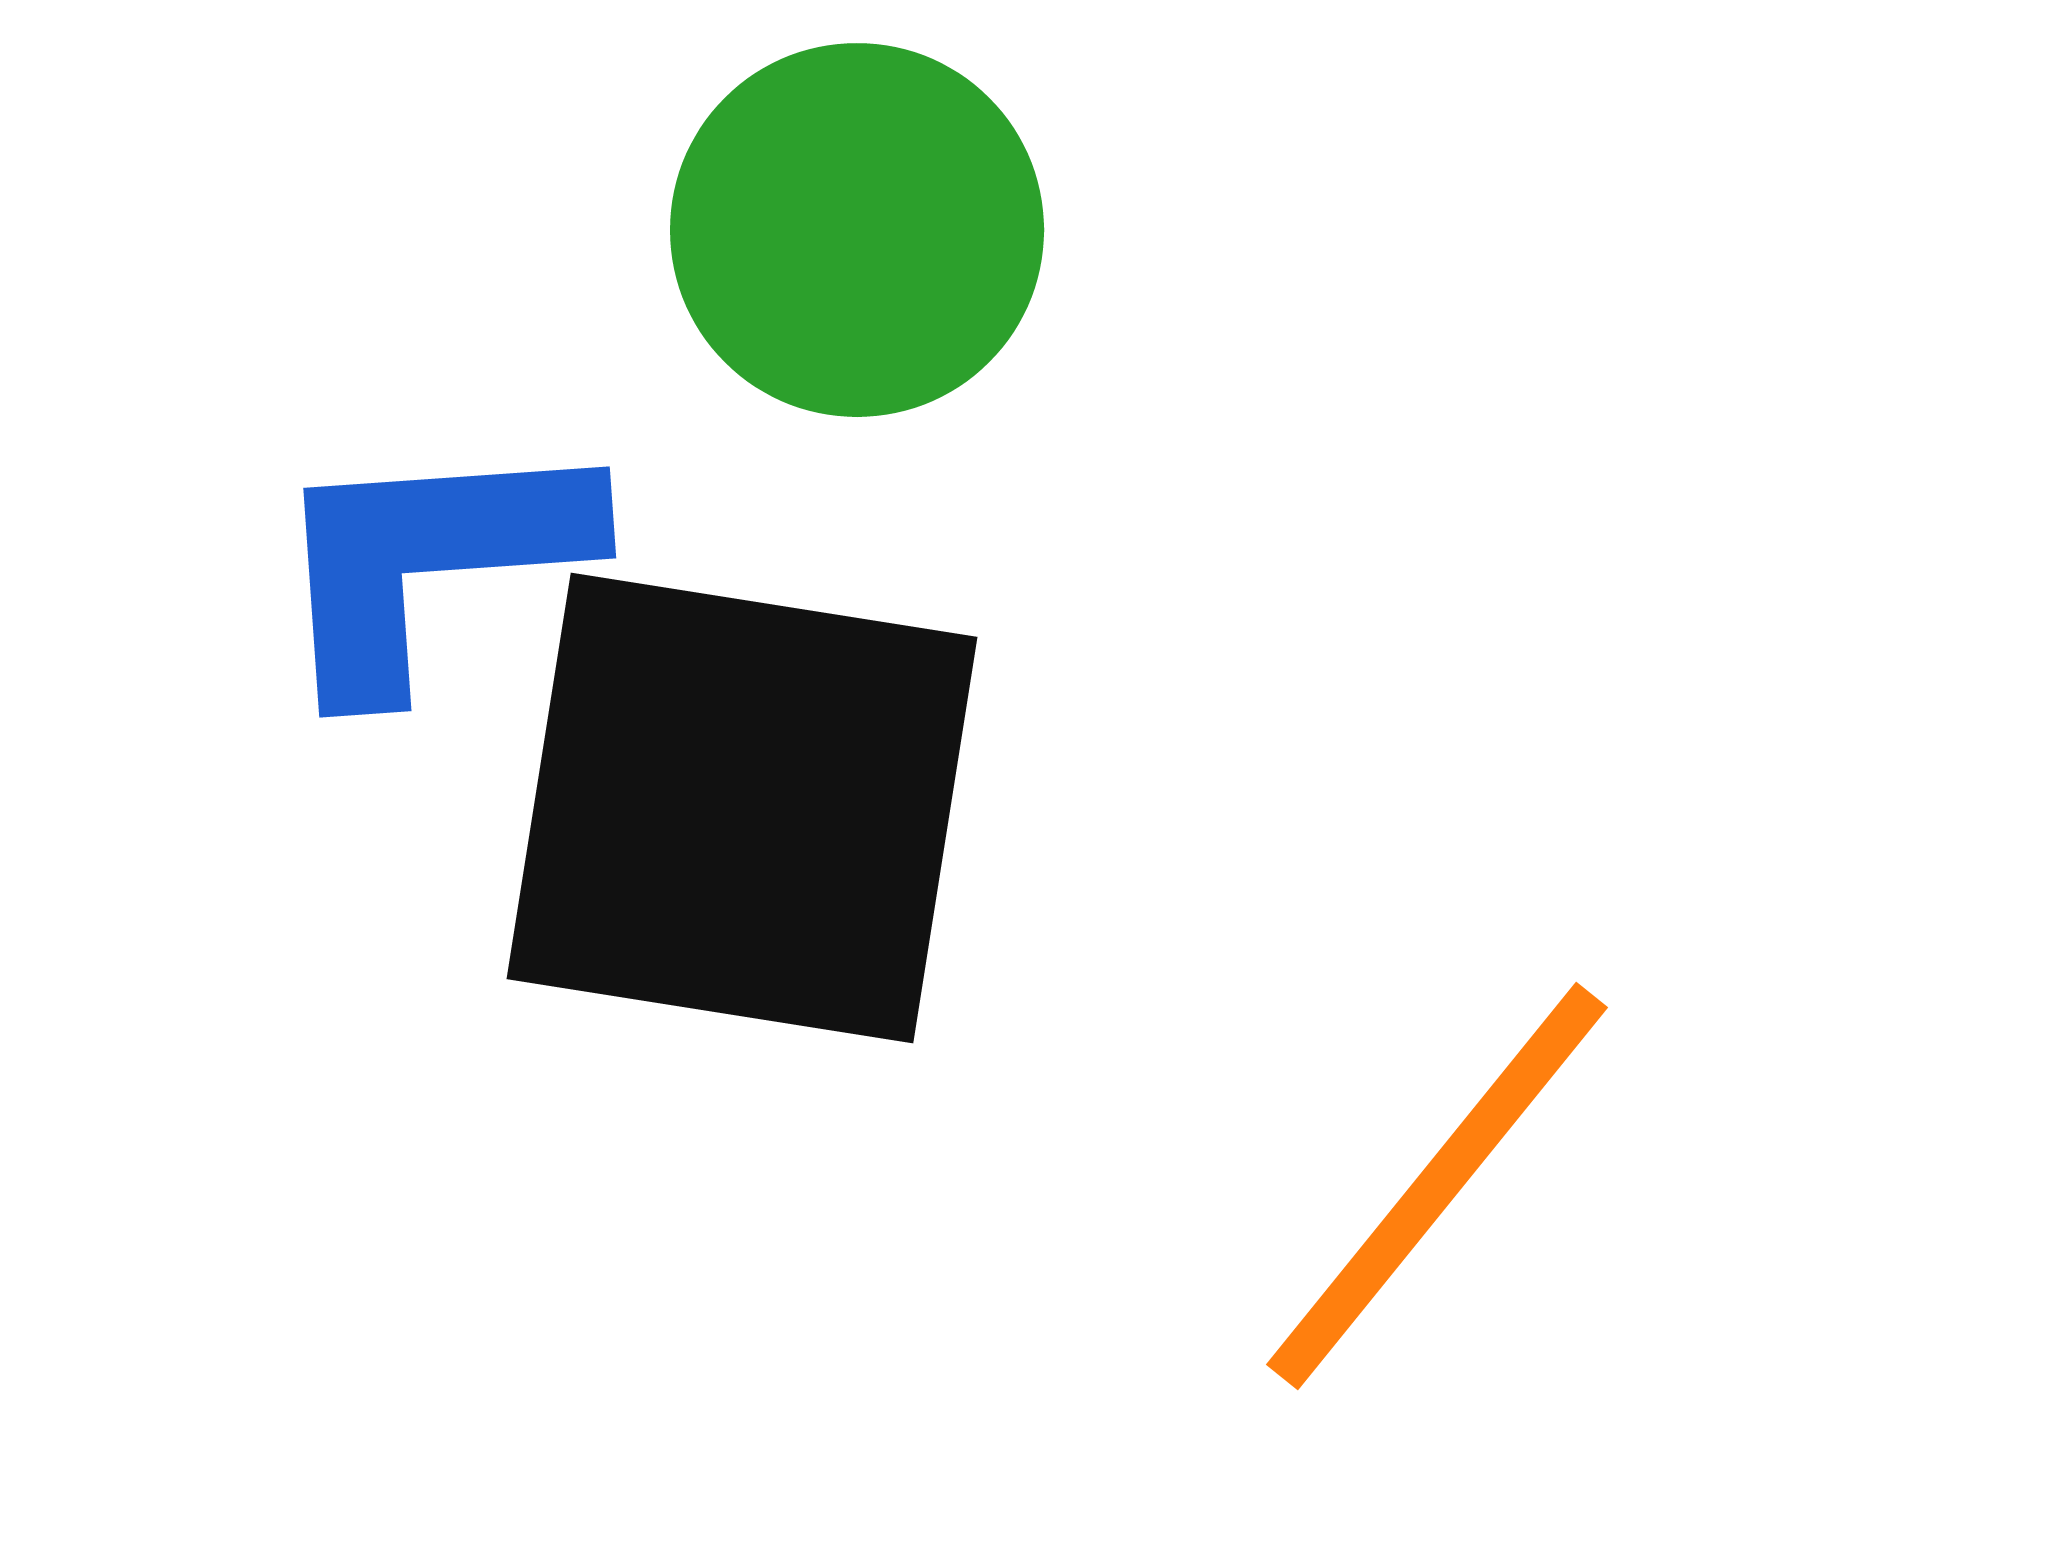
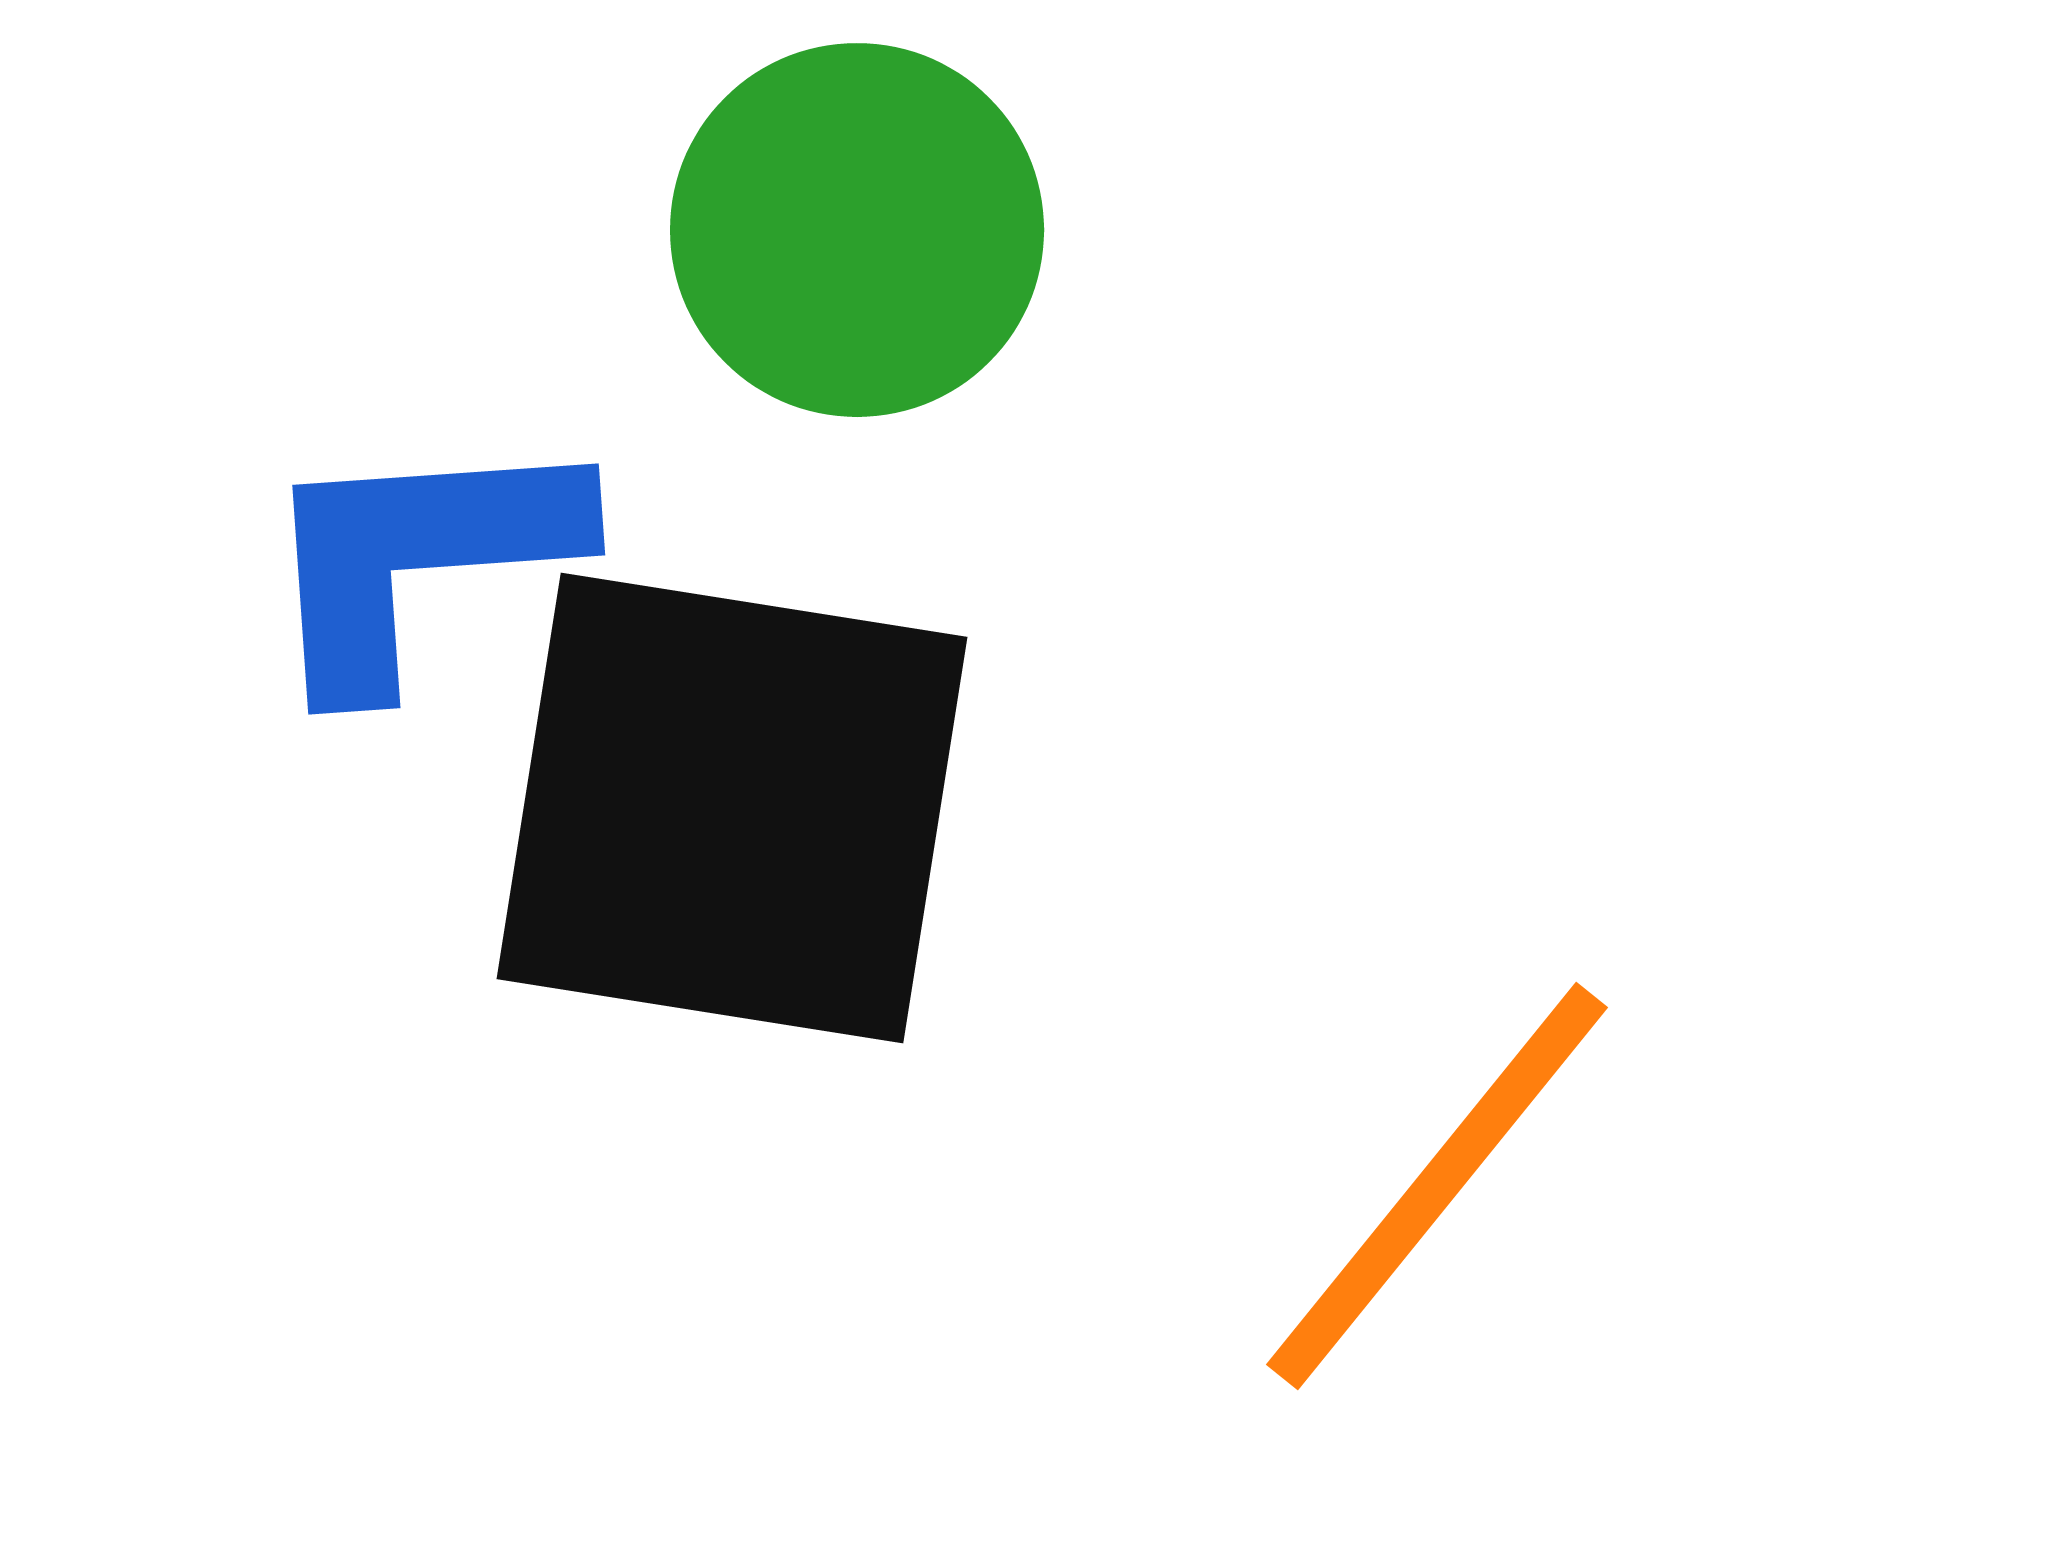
blue L-shape: moved 11 px left, 3 px up
black square: moved 10 px left
